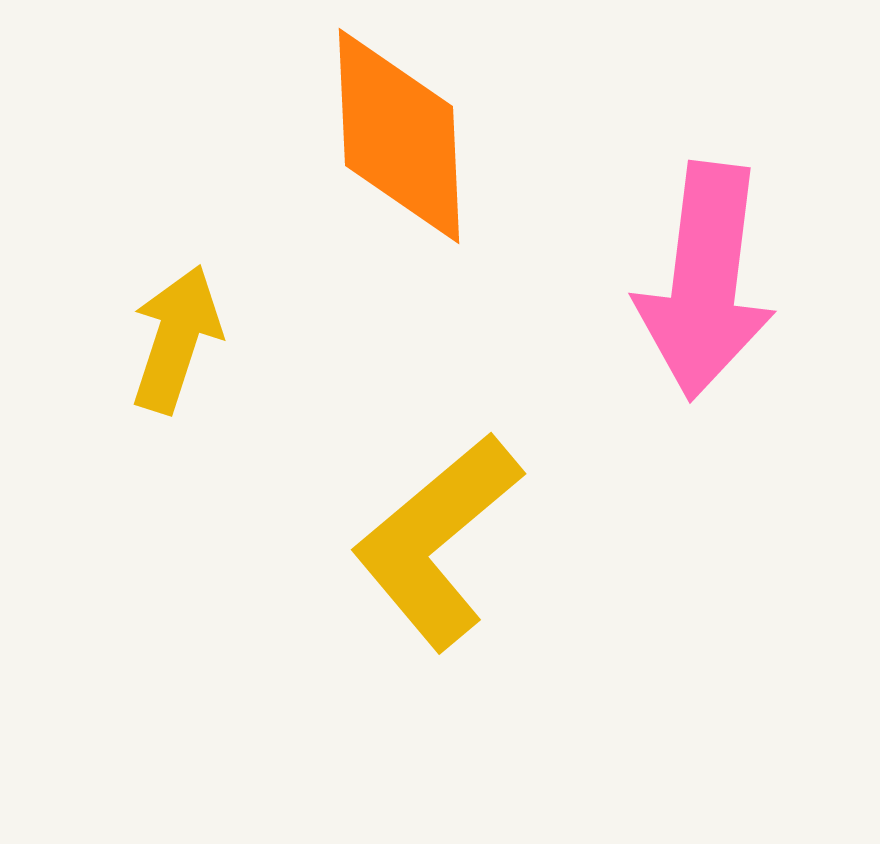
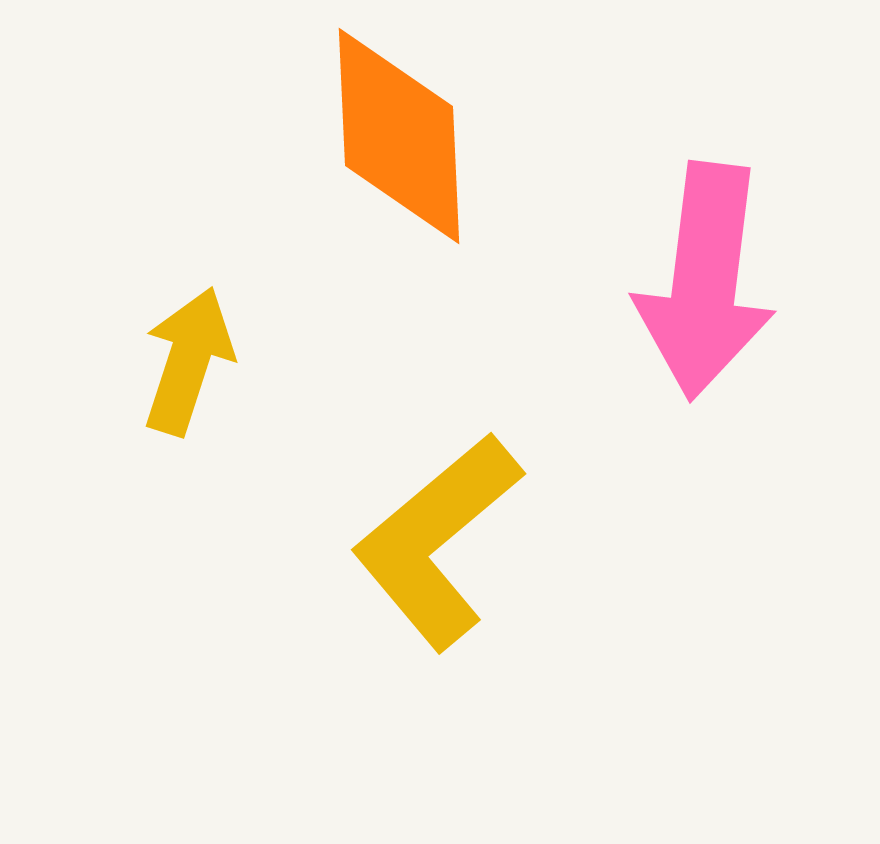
yellow arrow: moved 12 px right, 22 px down
